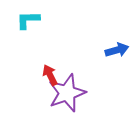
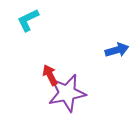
cyan L-shape: rotated 25 degrees counterclockwise
purple star: rotated 9 degrees clockwise
